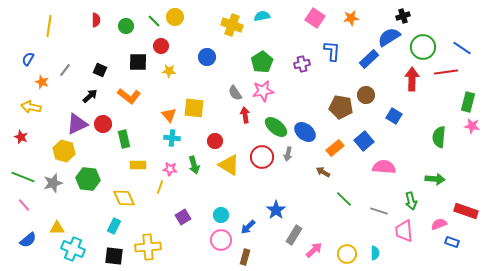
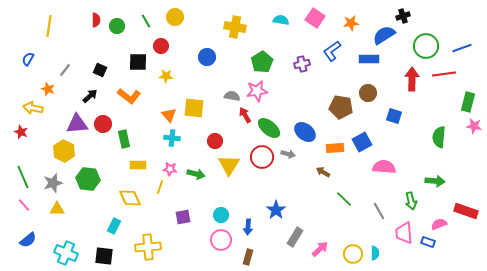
cyan semicircle at (262, 16): moved 19 px right, 4 px down; rotated 21 degrees clockwise
orange star at (351, 18): moved 5 px down
green line at (154, 21): moved 8 px left; rotated 16 degrees clockwise
yellow cross at (232, 25): moved 3 px right, 2 px down; rotated 10 degrees counterclockwise
green circle at (126, 26): moved 9 px left
blue semicircle at (389, 37): moved 5 px left, 2 px up
green circle at (423, 47): moved 3 px right, 1 px up
blue line at (462, 48): rotated 54 degrees counterclockwise
blue L-shape at (332, 51): rotated 130 degrees counterclockwise
blue rectangle at (369, 59): rotated 42 degrees clockwise
yellow star at (169, 71): moved 3 px left, 5 px down
red line at (446, 72): moved 2 px left, 2 px down
orange star at (42, 82): moved 6 px right, 7 px down
pink star at (263, 91): moved 6 px left
gray semicircle at (235, 93): moved 3 px left, 3 px down; rotated 133 degrees clockwise
brown circle at (366, 95): moved 2 px right, 2 px up
yellow arrow at (31, 107): moved 2 px right, 1 px down
red arrow at (245, 115): rotated 21 degrees counterclockwise
blue square at (394, 116): rotated 14 degrees counterclockwise
purple triangle at (77, 124): rotated 20 degrees clockwise
pink star at (472, 126): moved 2 px right
green ellipse at (276, 127): moved 7 px left, 1 px down
red star at (21, 137): moved 5 px up
blue square at (364, 141): moved 2 px left, 1 px down; rotated 12 degrees clockwise
orange rectangle at (335, 148): rotated 36 degrees clockwise
yellow hexagon at (64, 151): rotated 10 degrees clockwise
gray arrow at (288, 154): rotated 88 degrees counterclockwise
green arrow at (194, 165): moved 2 px right, 9 px down; rotated 60 degrees counterclockwise
yellow triangle at (229, 165): rotated 30 degrees clockwise
green line at (23, 177): rotated 45 degrees clockwise
green arrow at (435, 179): moved 2 px down
yellow diamond at (124, 198): moved 6 px right
gray line at (379, 211): rotated 42 degrees clockwise
purple square at (183, 217): rotated 21 degrees clockwise
blue arrow at (248, 227): rotated 42 degrees counterclockwise
yellow triangle at (57, 228): moved 19 px up
pink trapezoid at (404, 231): moved 2 px down
gray rectangle at (294, 235): moved 1 px right, 2 px down
blue rectangle at (452, 242): moved 24 px left
cyan cross at (73, 249): moved 7 px left, 4 px down
pink arrow at (314, 250): moved 6 px right, 1 px up
yellow circle at (347, 254): moved 6 px right
black square at (114, 256): moved 10 px left
brown rectangle at (245, 257): moved 3 px right
